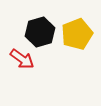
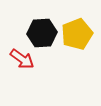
black hexagon: moved 2 px right, 1 px down; rotated 12 degrees clockwise
